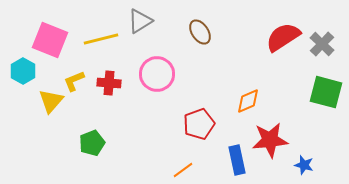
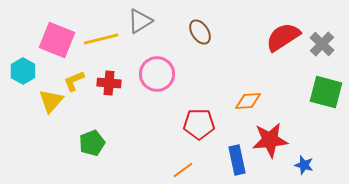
pink square: moved 7 px right
orange diamond: rotated 20 degrees clockwise
red pentagon: rotated 20 degrees clockwise
